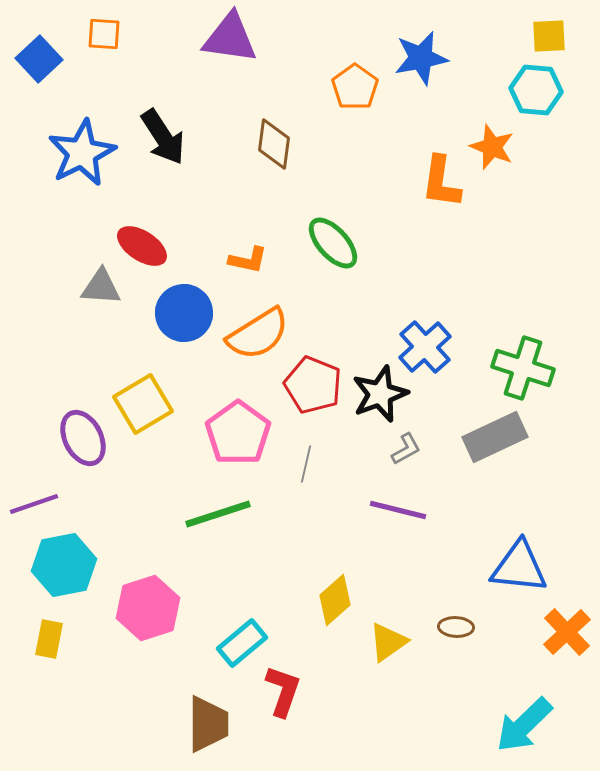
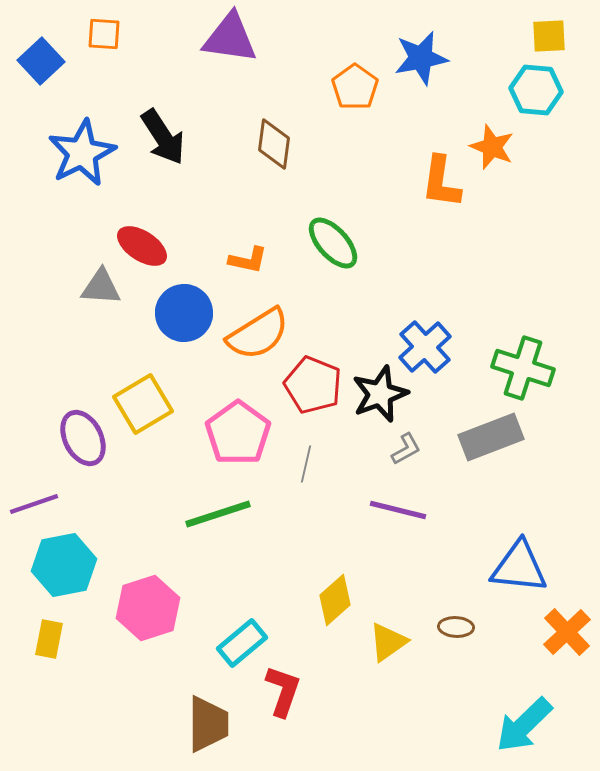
blue square at (39, 59): moved 2 px right, 2 px down
gray rectangle at (495, 437): moved 4 px left; rotated 4 degrees clockwise
